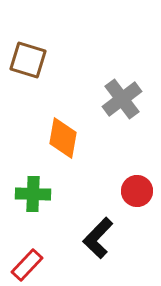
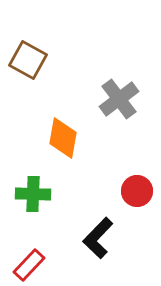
brown square: rotated 12 degrees clockwise
gray cross: moved 3 px left
red rectangle: moved 2 px right
